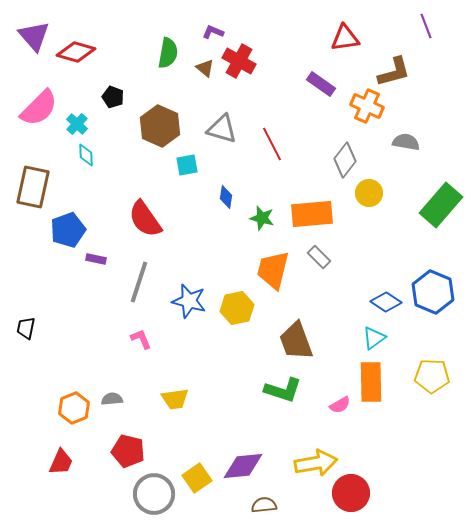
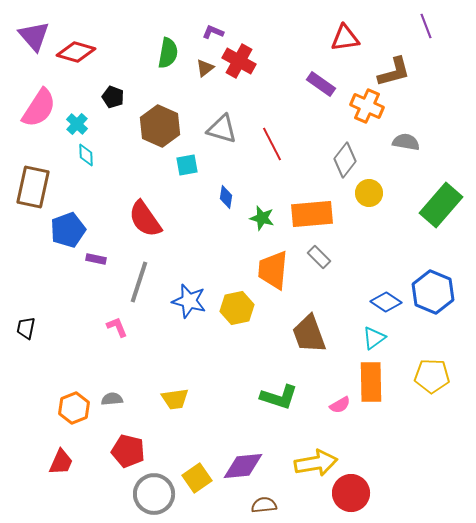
brown triangle at (205, 68): rotated 42 degrees clockwise
pink semicircle at (39, 108): rotated 12 degrees counterclockwise
orange trapezoid at (273, 270): rotated 9 degrees counterclockwise
pink L-shape at (141, 339): moved 24 px left, 12 px up
brown trapezoid at (296, 341): moved 13 px right, 7 px up
green L-shape at (283, 390): moved 4 px left, 7 px down
